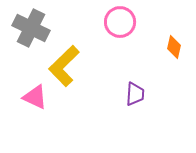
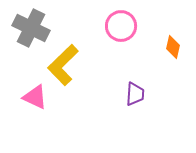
pink circle: moved 1 px right, 4 px down
orange diamond: moved 1 px left
yellow L-shape: moved 1 px left, 1 px up
